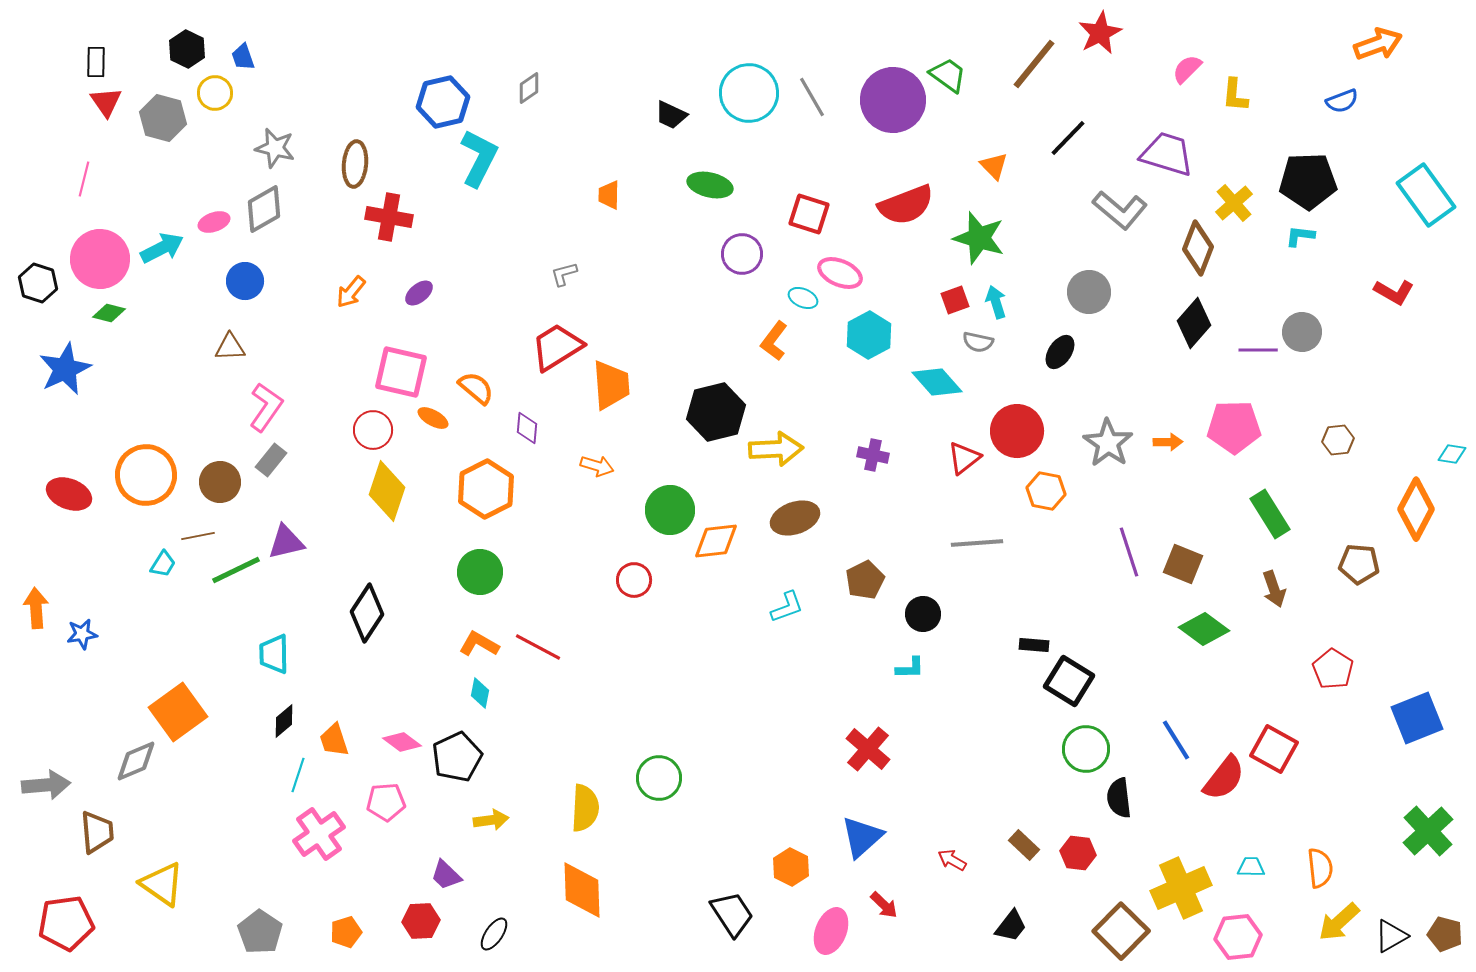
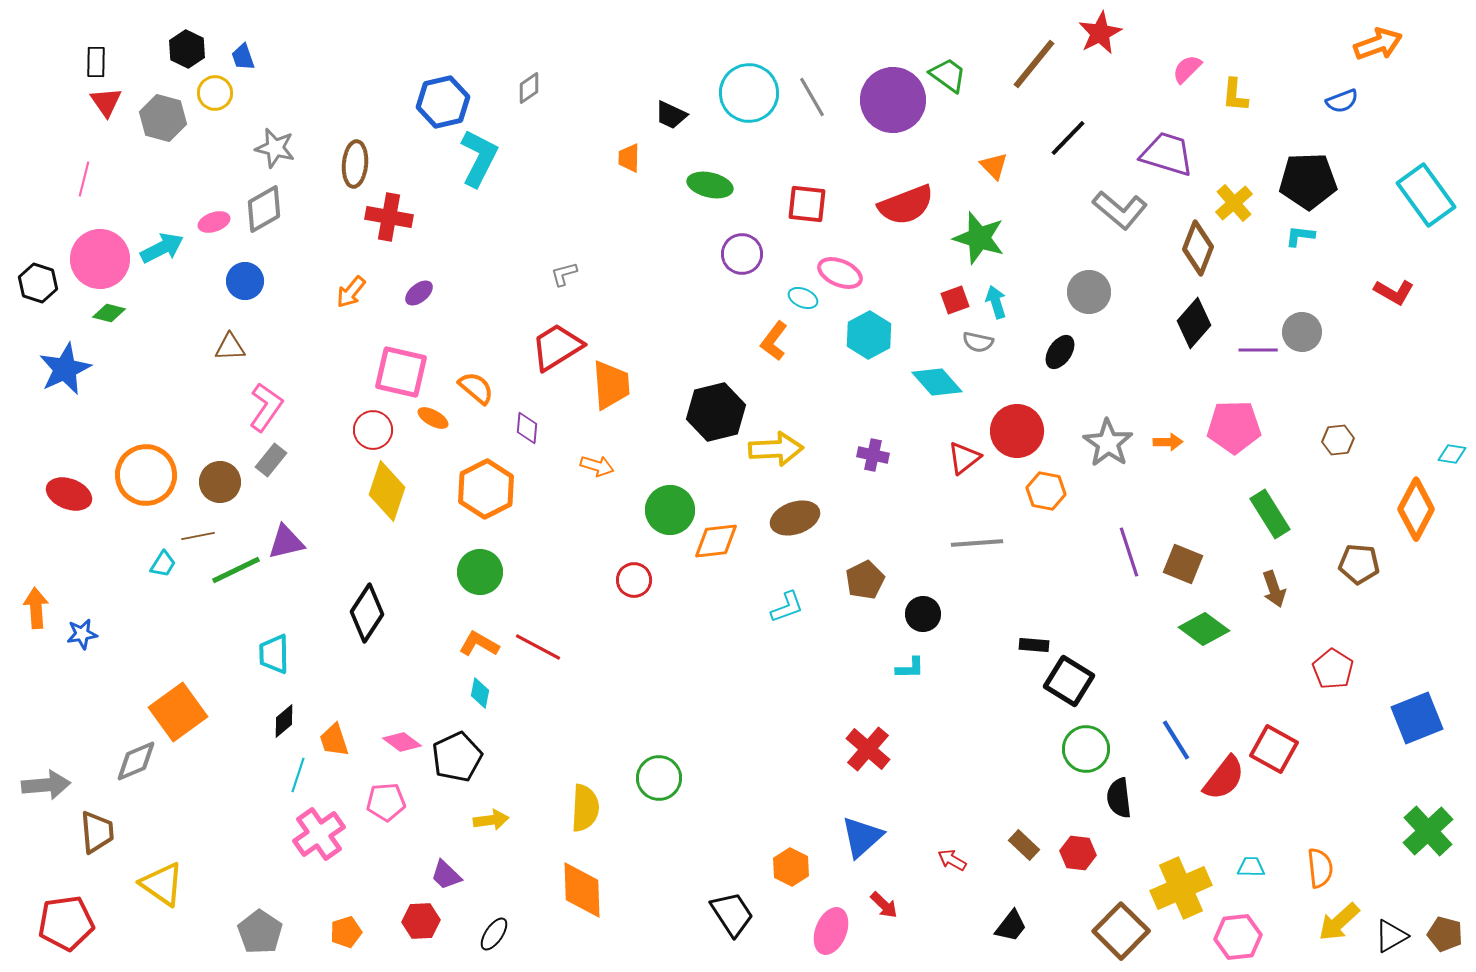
orange trapezoid at (609, 195): moved 20 px right, 37 px up
red square at (809, 214): moved 2 px left, 10 px up; rotated 12 degrees counterclockwise
